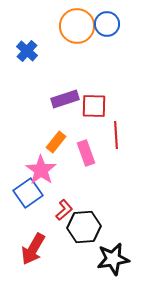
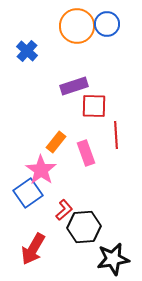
purple rectangle: moved 9 px right, 13 px up
